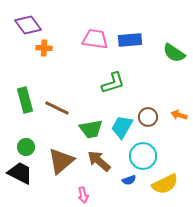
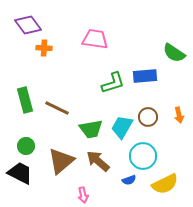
blue rectangle: moved 15 px right, 36 px down
orange arrow: rotated 119 degrees counterclockwise
green circle: moved 1 px up
brown arrow: moved 1 px left
